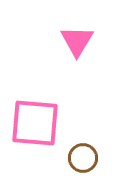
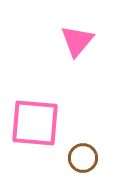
pink triangle: rotated 9 degrees clockwise
